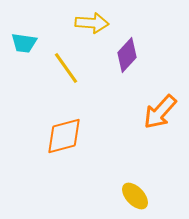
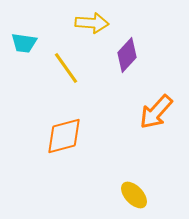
orange arrow: moved 4 px left
yellow ellipse: moved 1 px left, 1 px up
